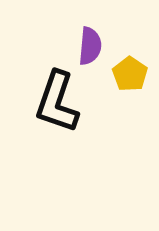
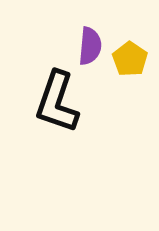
yellow pentagon: moved 15 px up
